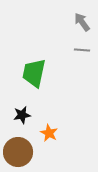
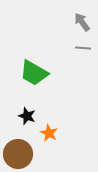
gray line: moved 1 px right, 2 px up
green trapezoid: rotated 72 degrees counterclockwise
black star: moved 5 px right, 1 px down; rotated 30 degrees clockwise
brown circle: moved 2 px down
